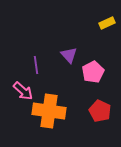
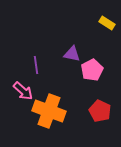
yellow rectangle: rotated 56 degrees clockwise
purple triangle: moved 3 px right, 1 px up; rotated 36 degrees counterclockwise
pink pentagon: moved 1 px left, 2 px up
orange cross: rotated 12 degrees clockwise
